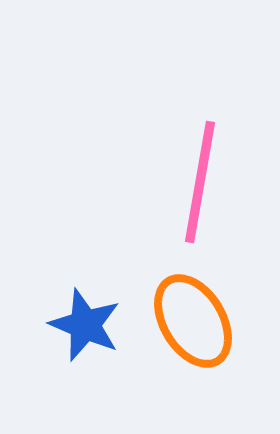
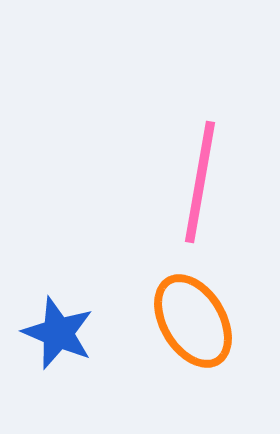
blue star: moved 27 px left, 8 px down
